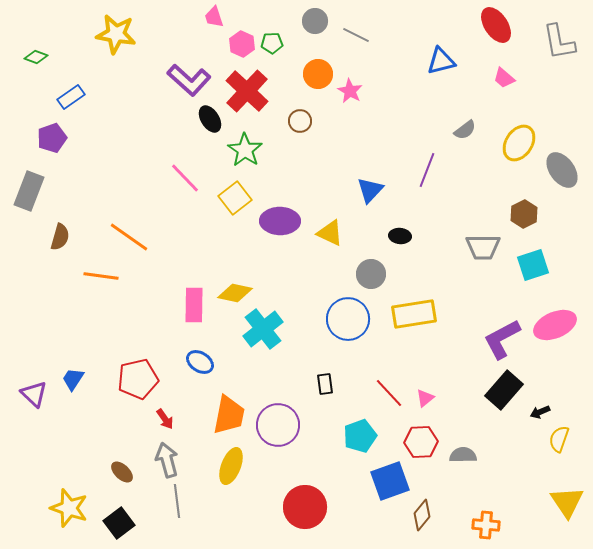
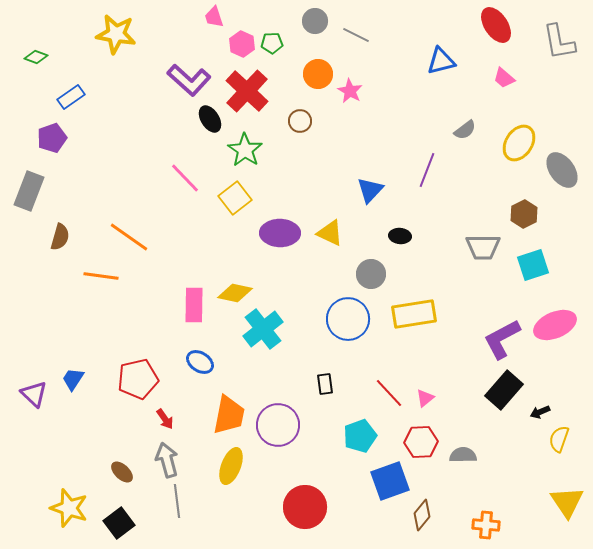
purple ellipse at (280, 221): moved 12 px down
